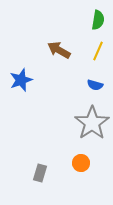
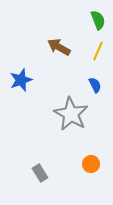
green semicircle: rotated 30 degrees counterclockwise
brown arrow: moved 3 px up
blue semicircle: rotated 133 degrees counterclockwise
gray star: moved 21 px left, 9 px up; rotated 8 degrees counterclockwise
orange circle: moved 10 px right, 1 px down
gray rectangle: rotated 48 degrees counterclockwise
